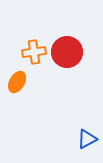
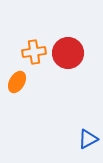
red circle: moved 1 px right, 1 px down
blue triangle: moved 1 px right
